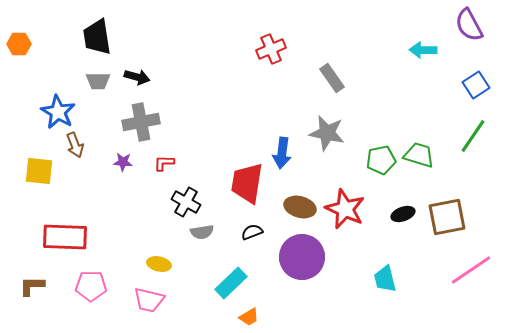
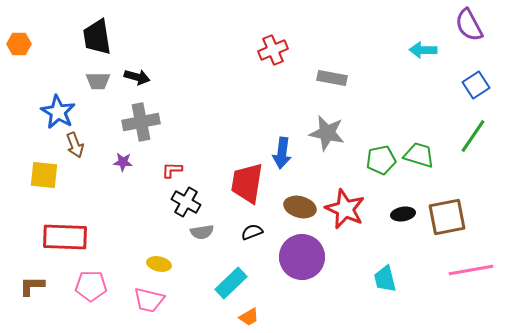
red cross: moved 2 px right, 1 px down
gray rectangle: rotated 44 degrees counterclockwise
red L-shape: moved 8 px right, 7 px down
yellow square: moved 5 px right, 4 px down
black ellipse: rotated 10 degrees clockwise
pink line: rotated 24 degrees clockwise
